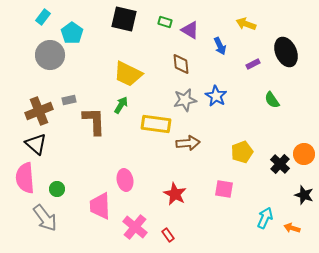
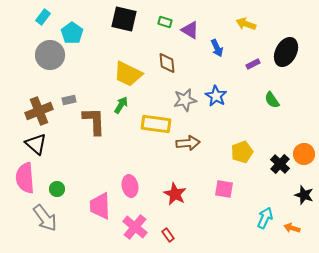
blue arrow: moved 3 px left, 2 px down
black ellipse: rotated 52 degrees clockwise
brown diamond: moved 14 px left, 1 px up
pink ellipse: moved 5 px right, 6 px down
